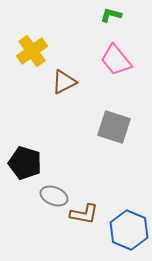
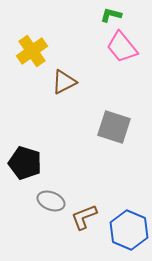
pink trapezoid: moved 6 px right, 13 px up
gray ellipse: moved 3 px left, 5 px down
brown L-shape: moved 3 px down; rotated 148 degrees clockwise
